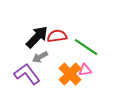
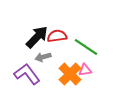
gray arrow: moved 3 px right; rotated 14 degrees clockwise
